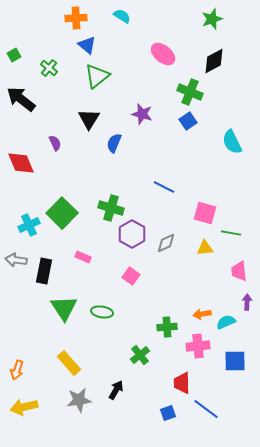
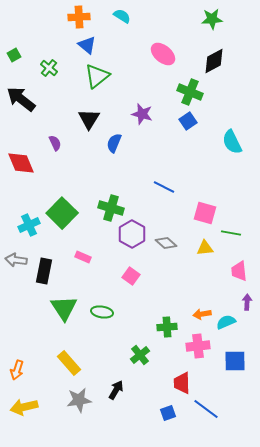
orange cross at (76, 18): moved 3 px right, 1 px up
green star at (212, 19): rotated 15 degrees clockwise
gray diamond at (166, 243): rotated 65 degrees clockwise
